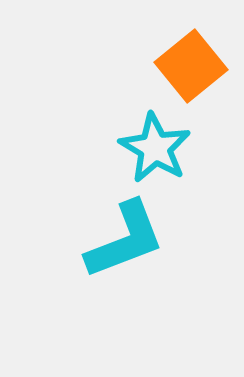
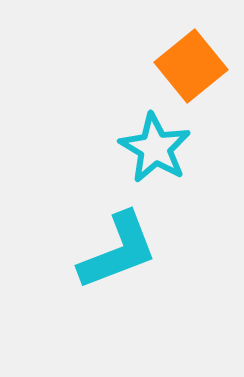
cyan L-shape: moved 7 px left, 11 px down
